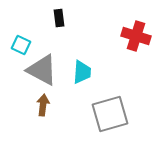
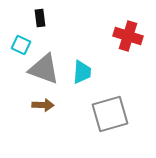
black rectangle: moved 19 px left
red cross: moved 8 px left
gray triangle: moved 2 px right, 1 px up; rotated 8 degrees counterclockwise
brown arrow: rotated 85 degrees clockwise
